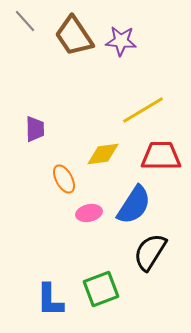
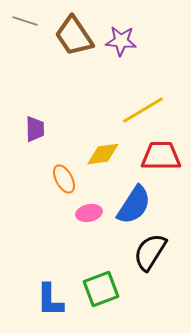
gray line: rotated 30 degrees counterclockwise
